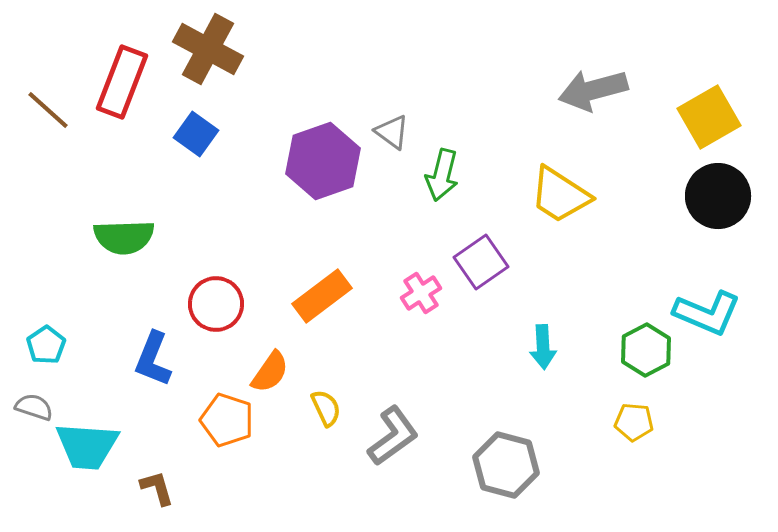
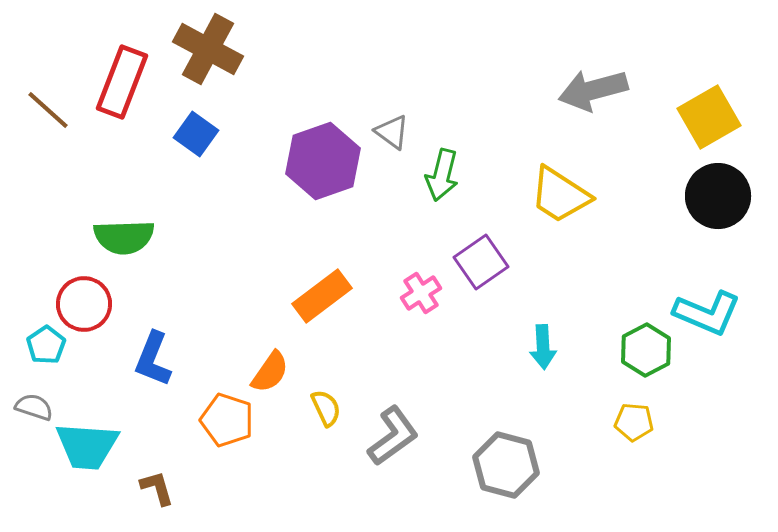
red circle: moved 132 px left
